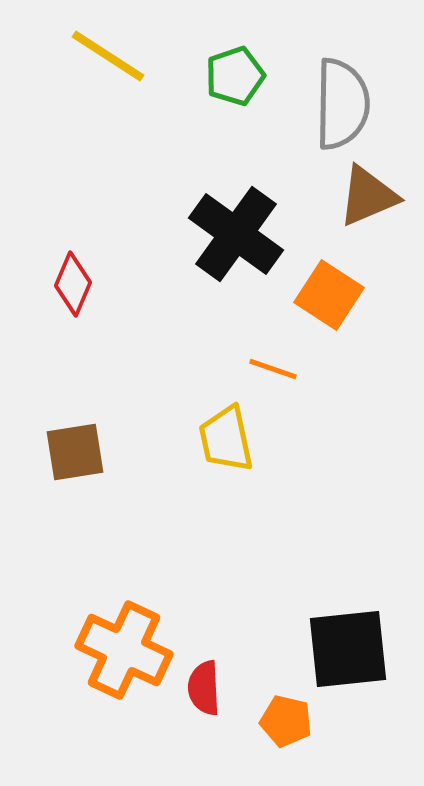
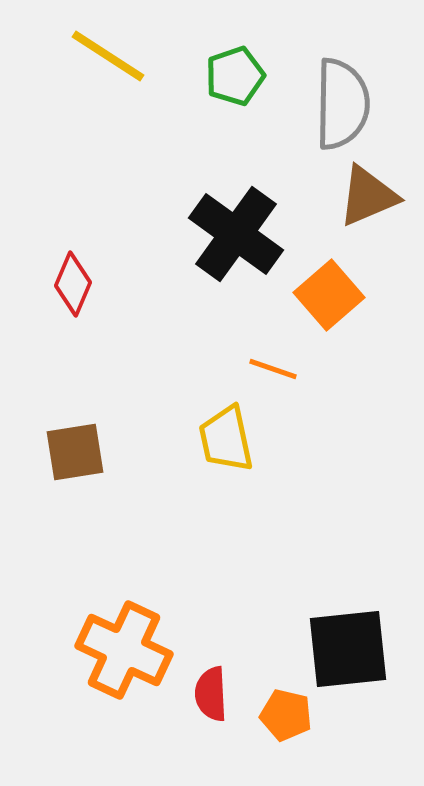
orange square: rotated 16 degrees clockwise
red semicircle: moved 7 px right, 6 px down
orange pentagon: moved 6 px up
